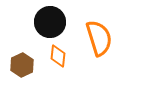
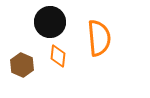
orange semicircle: rotated 12 degrees clockwise
brown hexagon: rotated 10 degrees counterclockwise
